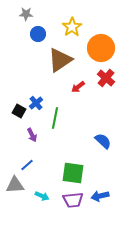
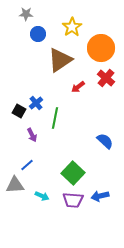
blue semicircle: moved 2 px right
green square: rotated 35 degrees clockwise
purple trapezoid: rotated 10 degrees clockwise
